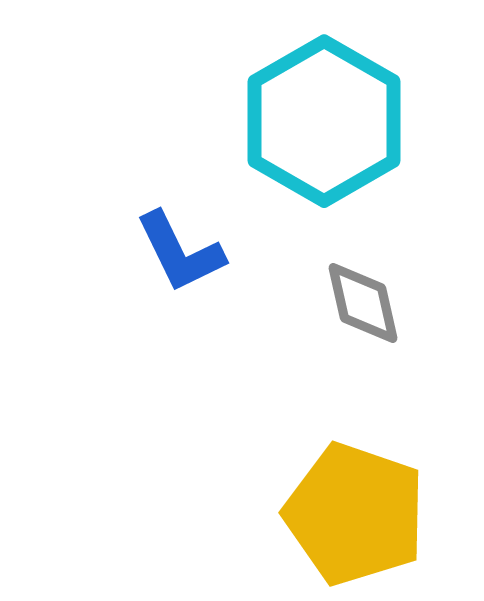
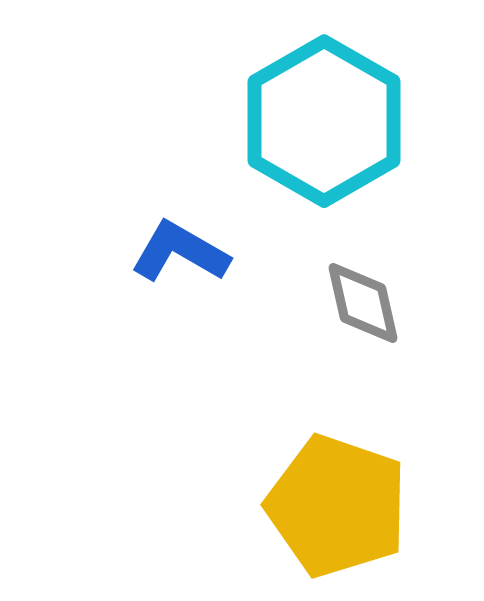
blue L-shape: rotated 146 degrees clockwise
yellow pentagon: moved 18 px left, 8 px up
